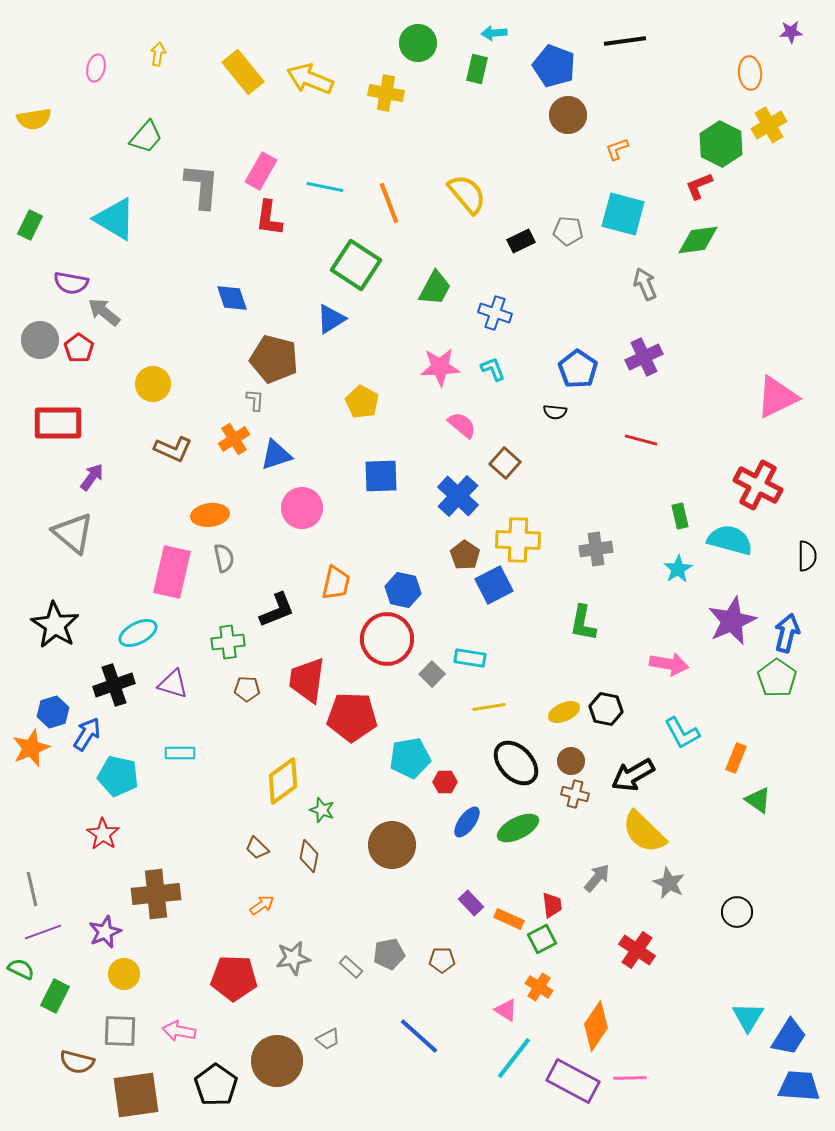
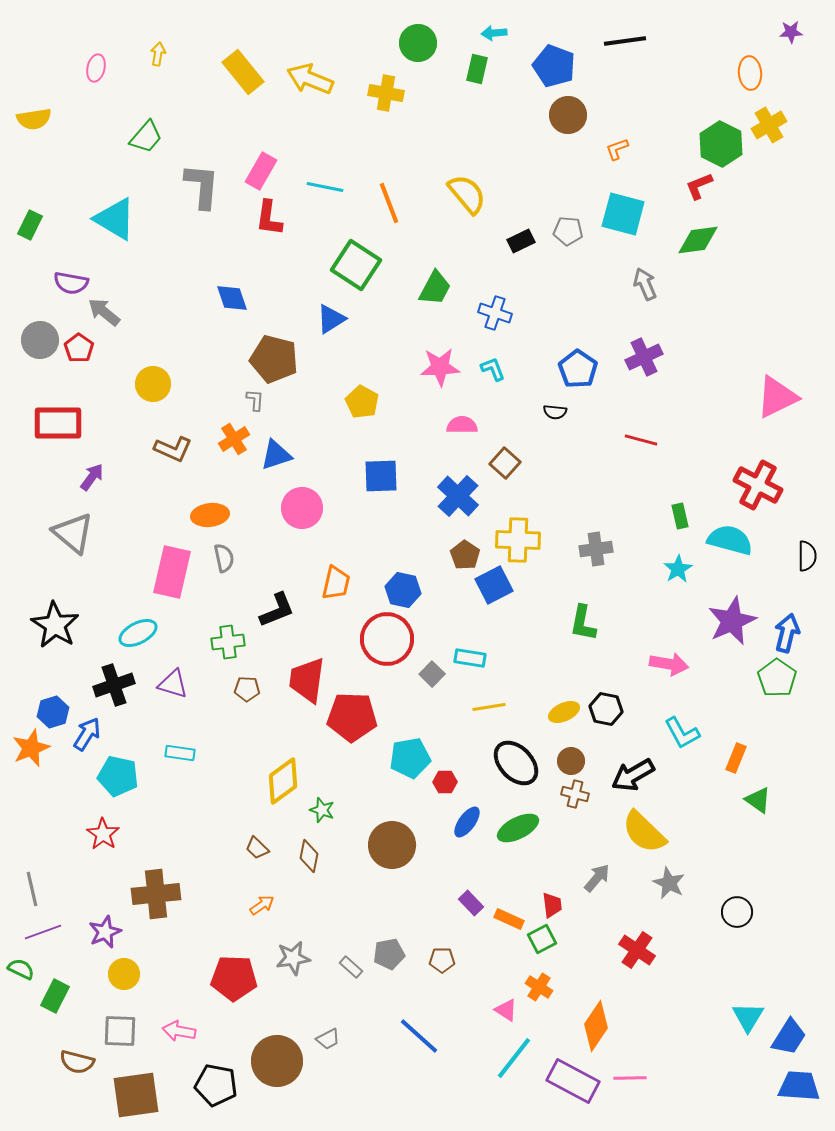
pink semicircle at (462, 425): rotated 40 degrees counterclockwise
cyan rectangle at (180, 753): rotated 8 degrees clockwise
black pentagon at (216, 1085): rotated 24 degrees counterclockwise
